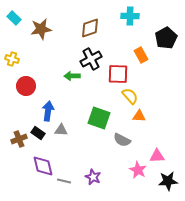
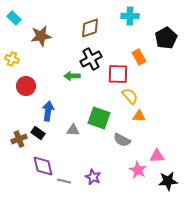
brown star: moved 7 px down
orange rectangle: moved 2 px left, 2 px down
gray triangle: moved 12 px right
